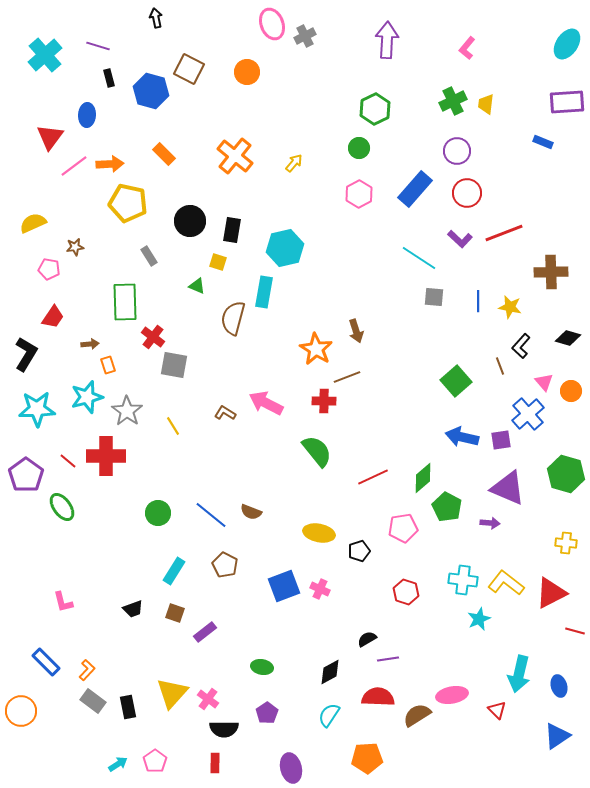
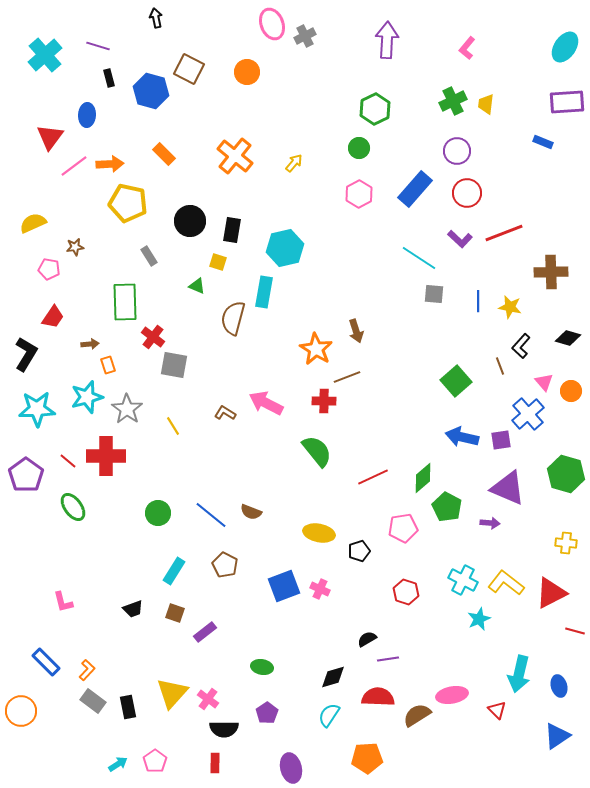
cyan ellipse at (567, 44): moved 2 px left, 3 px down
gray square at (434, 297): moved 3 px up
gray star at (127, 411): moved 2 px up
green ellipse at (62, 507): moved 11 px right
cyan cross at (463, 580): rotated 20 degrees clockwise
black diamond at (330, 672): moved 3 px right, 5 px down; rotated 12 degrees clockwise
